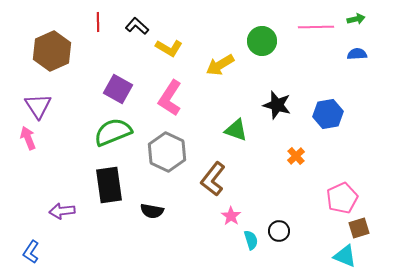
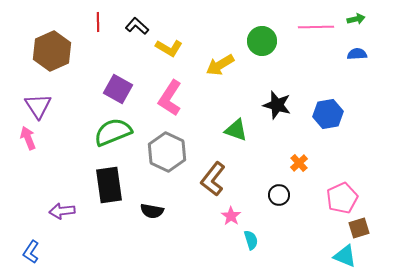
orange cross: moved 3 px right, 7 px down
black circle: moved 36 px up
